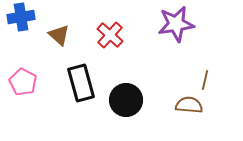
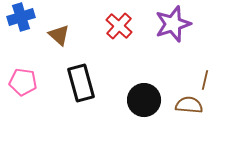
blue cross: rotated 8 degrees counterclockwise
purple star: moved 3 px left; rotated 9 degrees counterclockwise
red cross: moved 9 px right, 9 px up
pink pentagon: rotated 20 degrees counterclockwise
black circle: moved 18 px right
